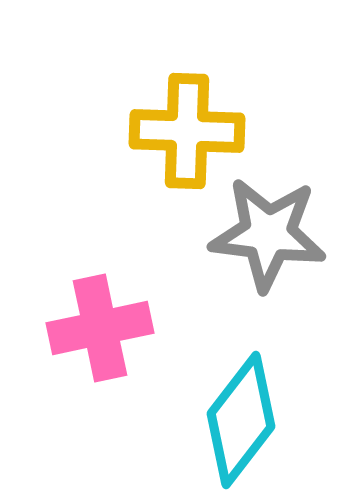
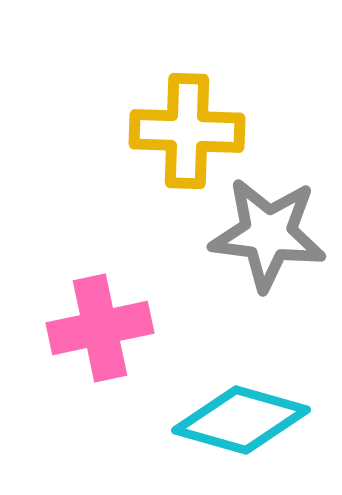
cyan diamond: rotated 68 degrees clockwise
